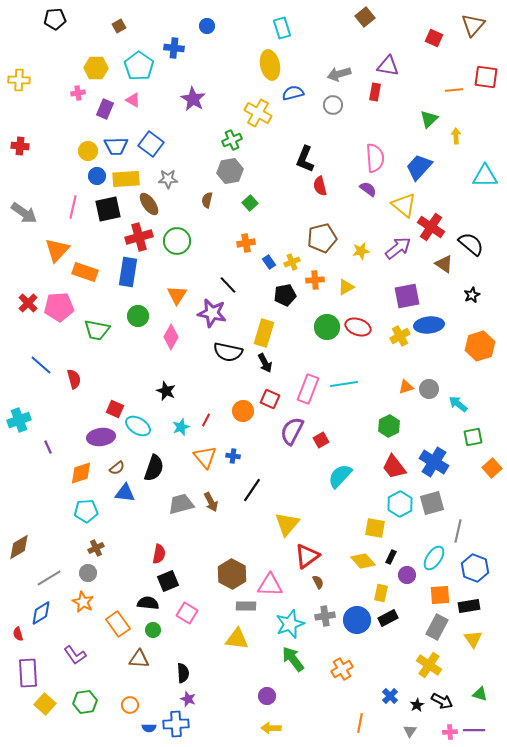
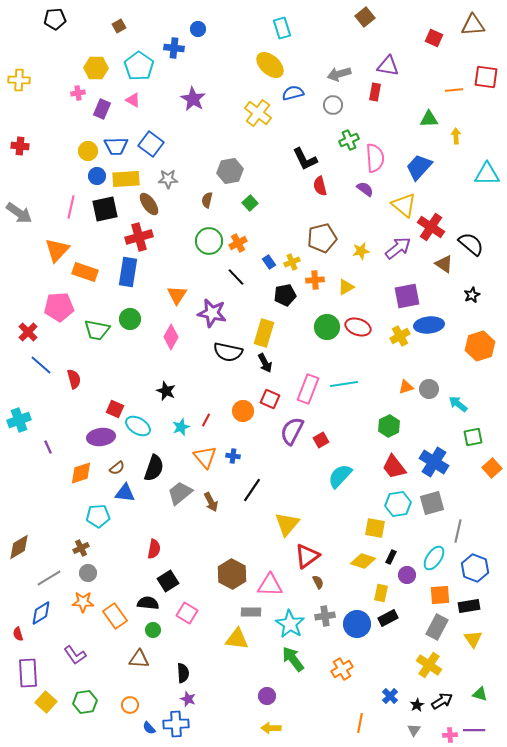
brown triangle at (473, 25): rotated 45 degrees clockwise
blue circle at (207, 26): moved 9 px left, 3 px down
yellow ellipse at (270, 65): rotated 36 degrees counterclockwise
purple rectangle at (105, 109): moved 3 px left
yellow cross at (258, 113): rotated 8 degrees clockwise
green triangle at (429, 119): rotated 42 degrees clockwise
green cross at (232, 140): moved 117 px right
black L-shape at (305, 159): rotated 48 degrees counterclockwise
cyan triangle at (485, 176): moved 2 px right, 2 px up
purple semicircle at (368, 189): moved 3 px left
pink line at (73, 207): moved 2 px left
black square at (108, 209): moved 3 px left
gray arrow at (24, 213): moved 5 px left
green circle at (177, 241): moved 32 px right
orange cross at (246, 243): moved 8 px left; rotated 18 degrees counterclockwise
black line at (228, 285): moved 8 px right, 8 px up
red cross at (28, 303): moved 29 px down
green circle at (138, 316): moved 8 px left, 3 px down
gray trapezoid at (181, 504): moved 1 px left, 11 px up; rotated 24 degrees counterclockwise
cyan hexagon at (400, 504): moved 2 px left; rotated 20 degrees clockwise
cyan pentagon at (86, 511): moved 12 px right, 5 px down
brown cross at (96, 548): moved 15 px left
red semicircle at (159, 554): moved 5 px left, 5 px up
yellow diamond at (363, 561): rotated 30 degrees counterclockwise
black square at (168, 581): rotated 10 degrees counterclockwise
orange star at (83, 602): rotated 25 degrees counterclockwise
gray rectangle at (246, 606): moved 5 px right, 6 px down
blue circle at (357, 620): moved 4 px down
orange rectangle at (118, 624): moved 3 px left, 8 px up
cyan star at (290, 624): rotated 20 degrees counterclockwise
black arrow at (442, 701): rotated 60 degrees counterclockwise
yellow square at (45, 704): moved 1 px right, 2 px up
blue semicircle at (149, 728): rotated 48 degrees clockwise
gray triangle at (410, 731): moved 4 px right, 1 px up
pink cross at (450, 732): moved 3 px down
